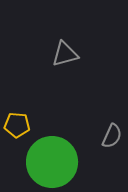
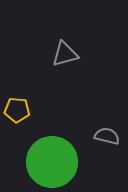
yellow pentagon: moved 15 px up
gray semicircle: moved 5 px left; rotated 100 degrees counterclockwise
